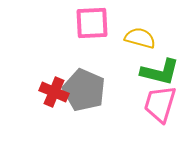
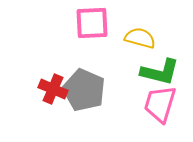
red cross: moved 1 px left, 3 px up
